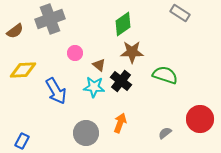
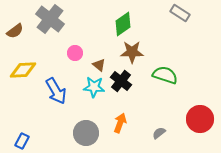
gray cross: rotated 32 degrees counterclockwise
gray semicircle: moved 6 px left
